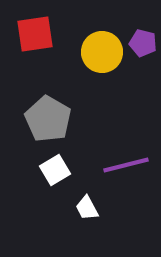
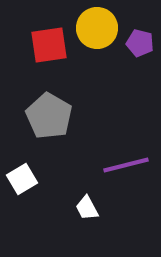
red square: moved 14 px right, 11 px down
purple pentagon: moved 3 px left
yellow circle: moved 5 px left, 24 px up
gray pentagon: moved 1 px right, 3 px up
white square: moved 33 px left, 9 px down
